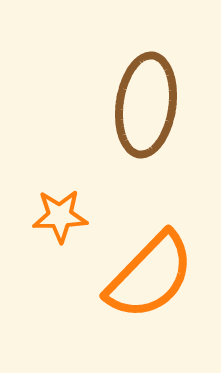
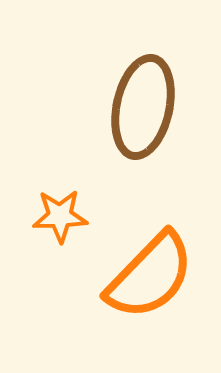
brown ellipse: moved 3 px left, 2 px down; rotated 4 degrees clockwise
